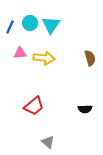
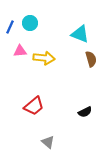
cyan triangle: moved 29 px right, 9 px down; rotated 42 degrees counterclockwise
pink triangle: moved 2 px up
brown semicircle: moved 1 px right, 1 px down
black semicircle: moved 3 px down; rotated 24 degrees counterclockwise
